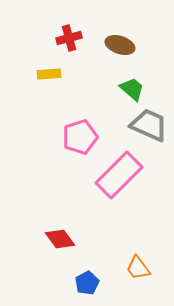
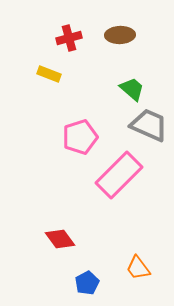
brown ellipse: moved 10 px up; rotated 20 degrees counterclockwise
yellow rectangle: rotated 25 degrees clockwise
